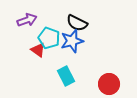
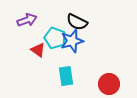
black semicircle: moved 1 px up
cyan pentagon: moved 6 px right
cyan rectangle: rotated 18 degrees clockwise
